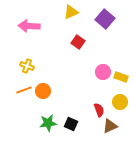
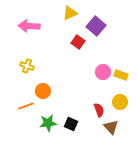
yellow triangle: moved 1 px left, 1 px down
purple square: moved 9 px left, 7 px down
yellow rectangle: moved 2 px up
orange line: moved 2 px right, 16 px down
brown triangle: moved 1 px right, 1 px down; rotated 49 degrees counterclockwise
